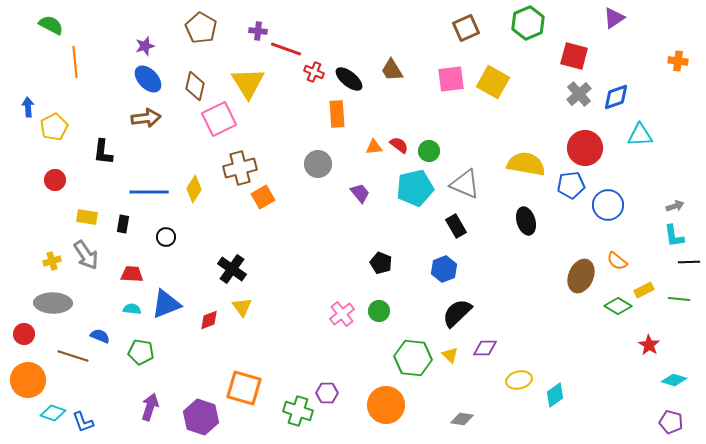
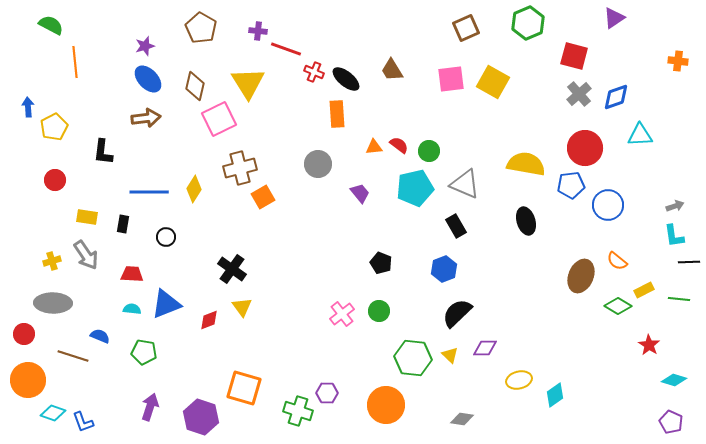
black ellipse at (349, 79): moved 3 px left
green pentagon at (141, 352): moved 3 px right
purple pentagon at (671, 422): rotated 10 degrees clockwise
